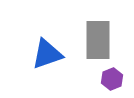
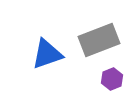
gray rectangle: moved 1 px right; rotated 69 degrees clockwise
